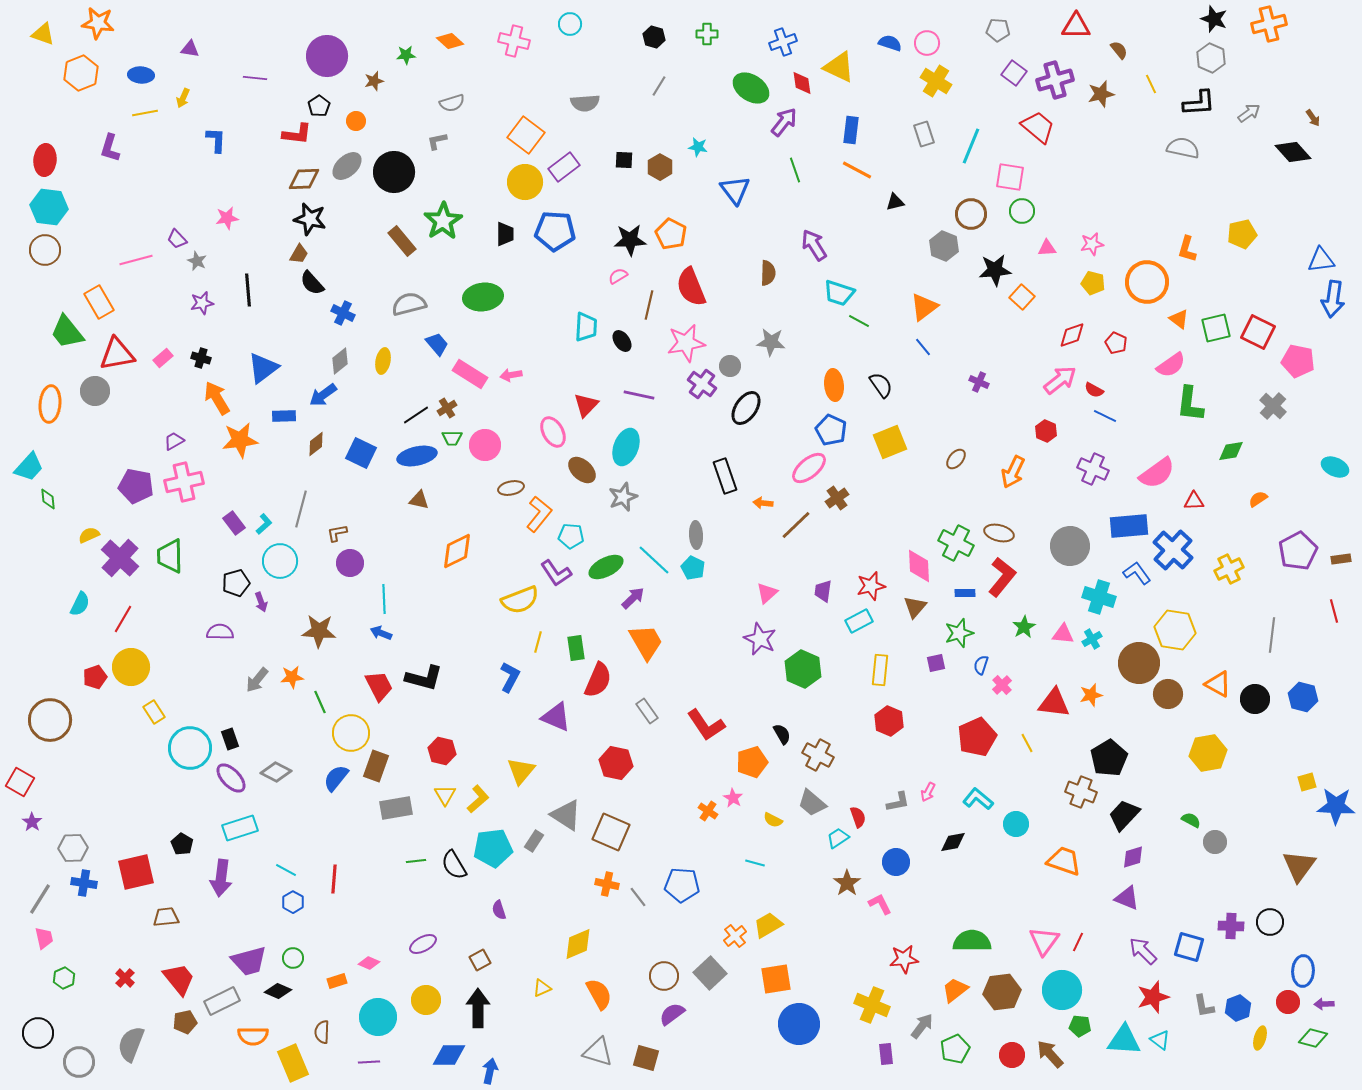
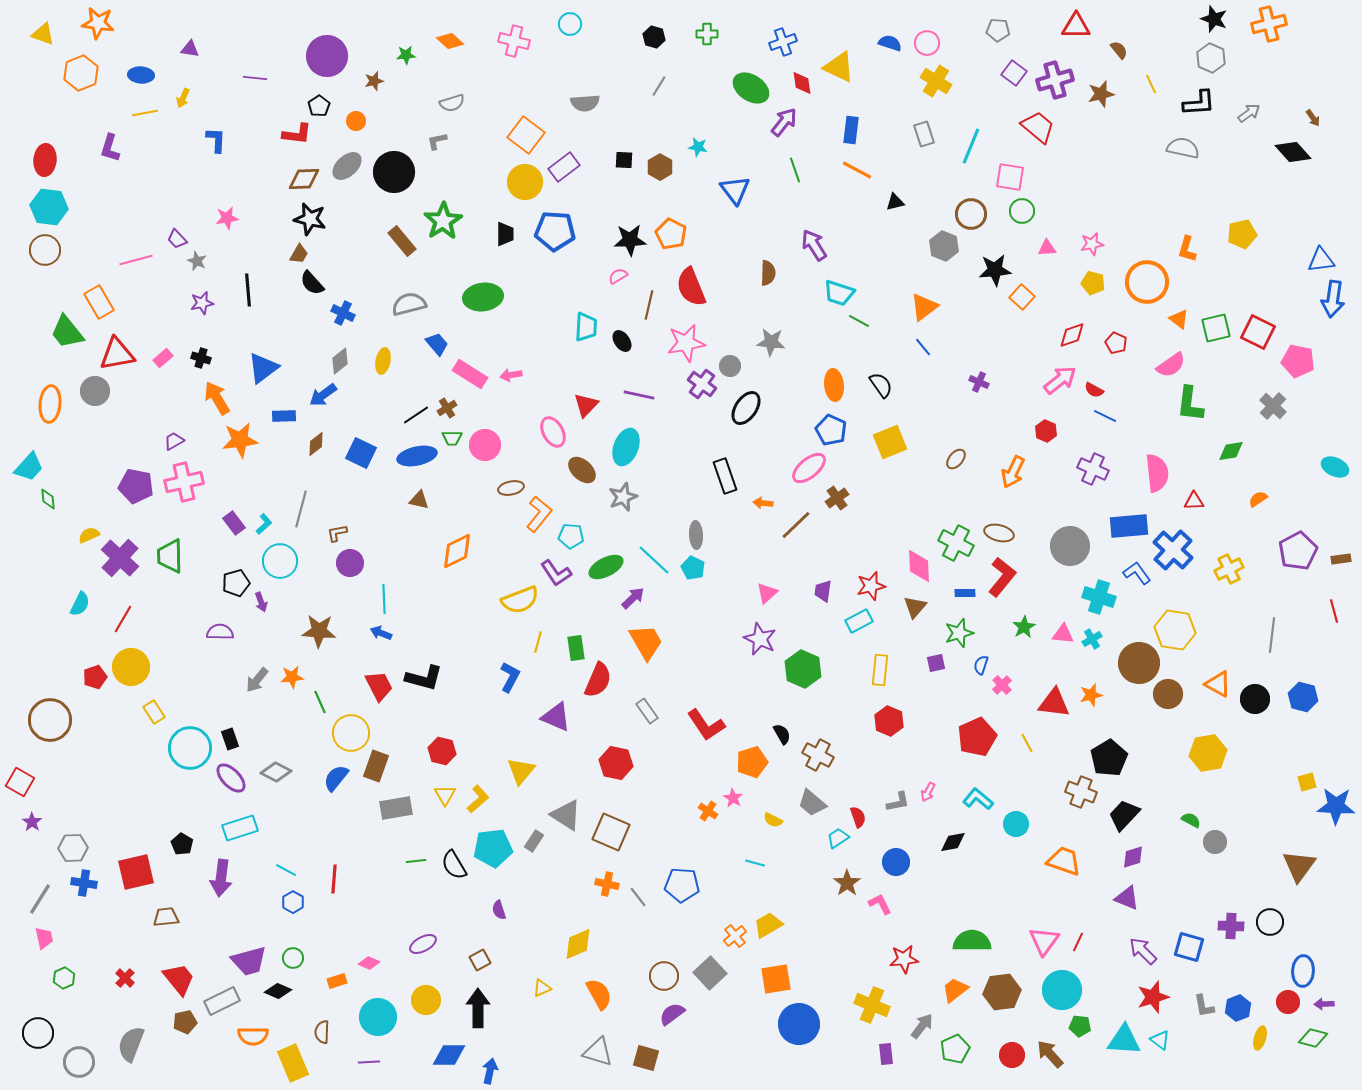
pink semicircle at (1157, 473): rotated 60 degrees counterclockwise
